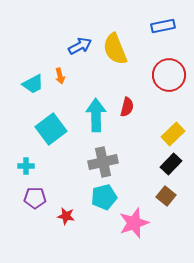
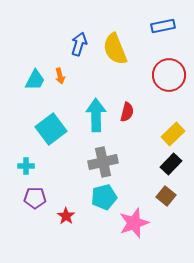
blue arrow: moved 1 px left, 2 px up; rotated 45 degrees counterclockwise
cyan trapezoid: moved 2 px right, 4 px up; rotated 35 degrees counterclockwise
red semicircle: moved 5 px down
red star: rotated 24 degrees clockwise
